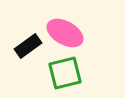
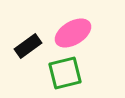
pink ellipse: moved 8 px right; rotated 60 degrees counterclockwise
